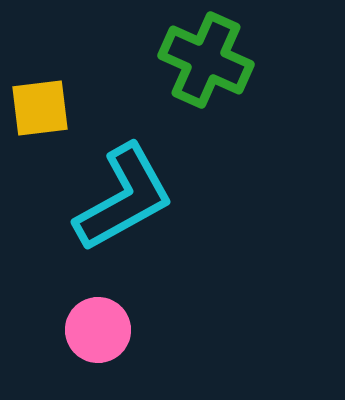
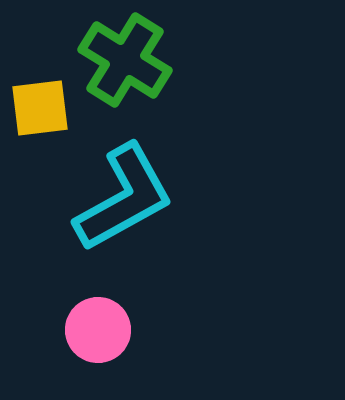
green cross: moved 81 px left; rotated 8 degrees clockwise
